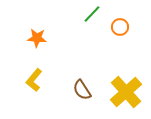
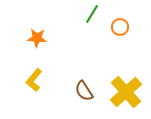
green line: rotated 12 degrees counterclockwise
brown semicircle: moved 2 px right, 1 px down
